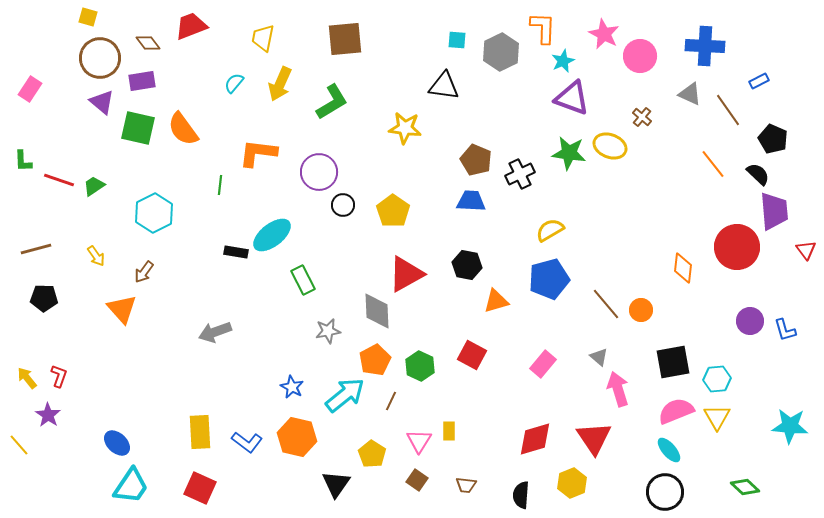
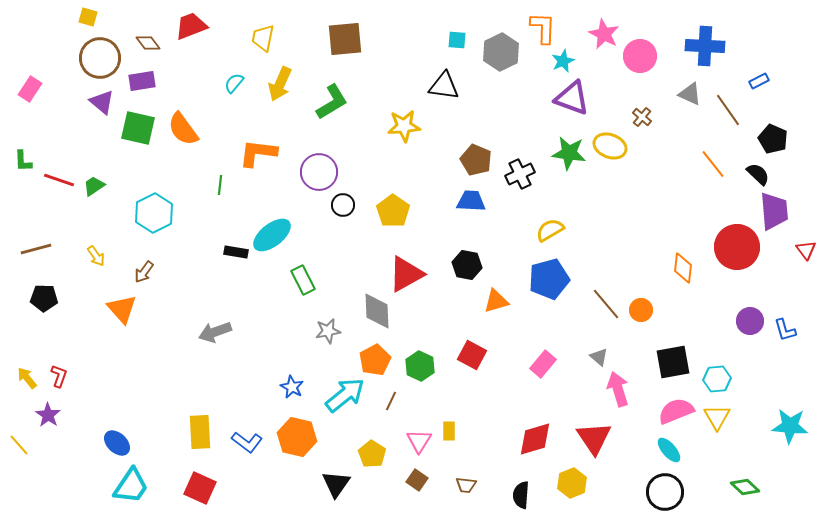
yellow star at (405, 128): moved 1 px left, 2 px up; rotated 12 degrees counterclockwise
